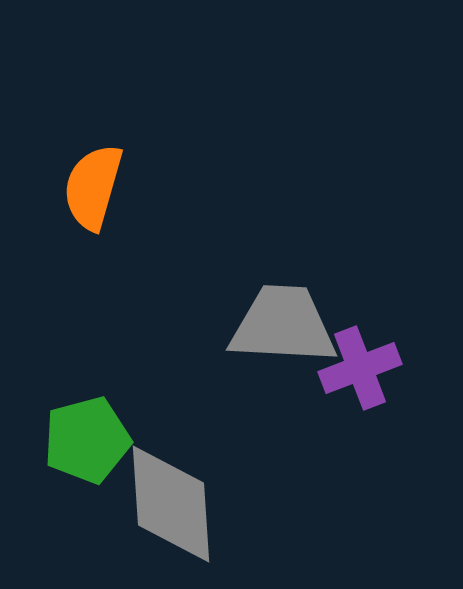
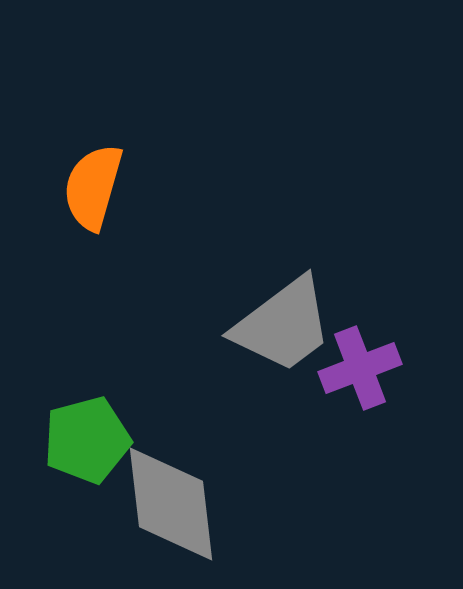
gray trapezoid: rotated 140 degrees clockwise
gray diamond: rotated 3 degrees counterclockwise
